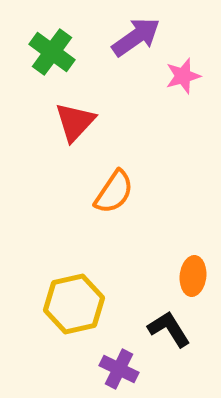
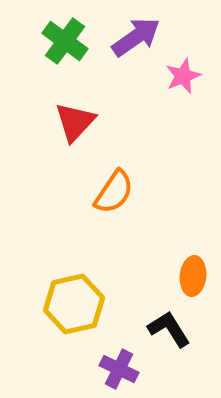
green cross: moved 13 px right, 11 px up
pink star: rotated 6 degrees counterclockwise
